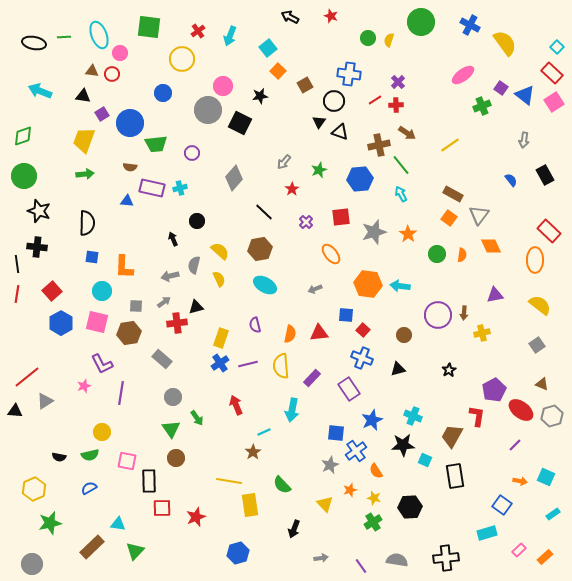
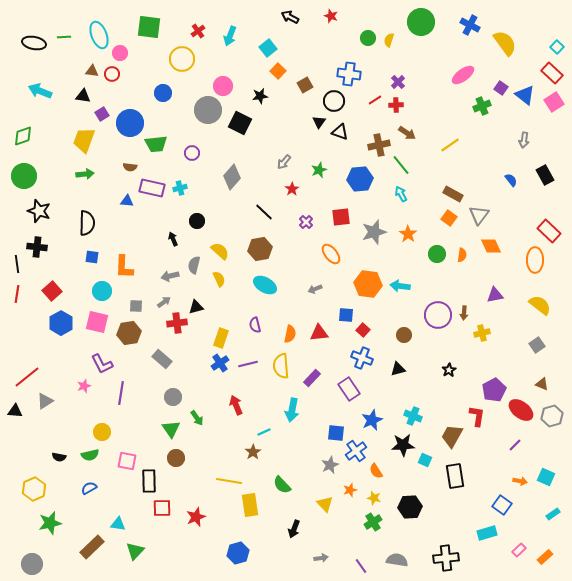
gray diamond at (234, 178): moved 2 px left, 1 px up
